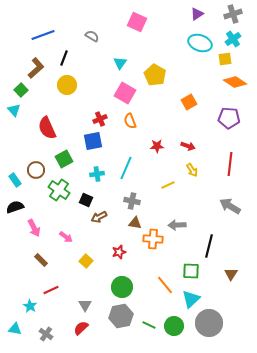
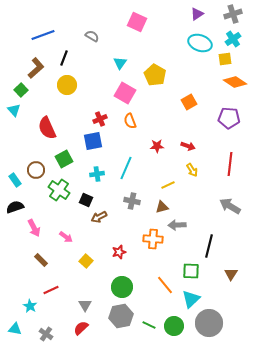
brown triangle at (135, 223): moved 27 px right, 16 px up; rotated 24 degrees counterclockwise
